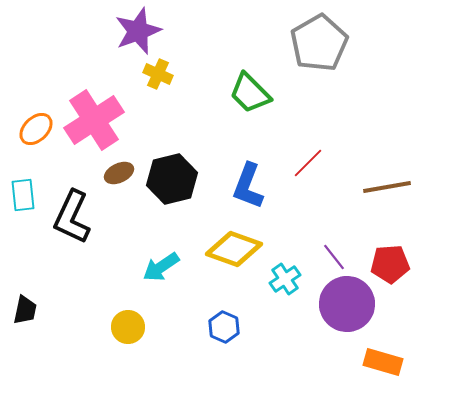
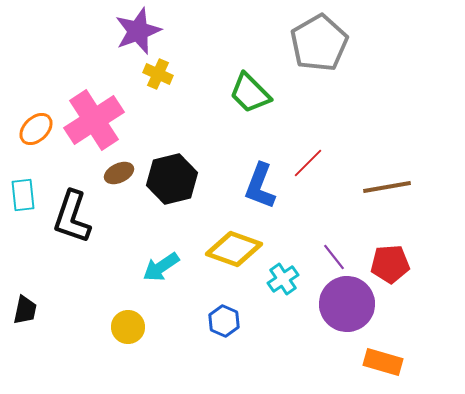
blue L-shape: moved 12 px right
black L-shape: rotated 6 degrees counterclockwise
cyan cross: moved 2 px left
blue hexagon: moved 6 px up
